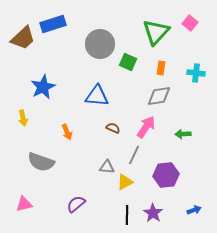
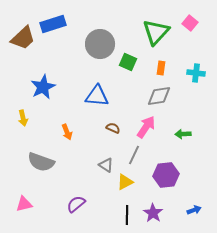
gray triangle: moved 1 px left, 2 px up; rotated 28 degrees clockwise
